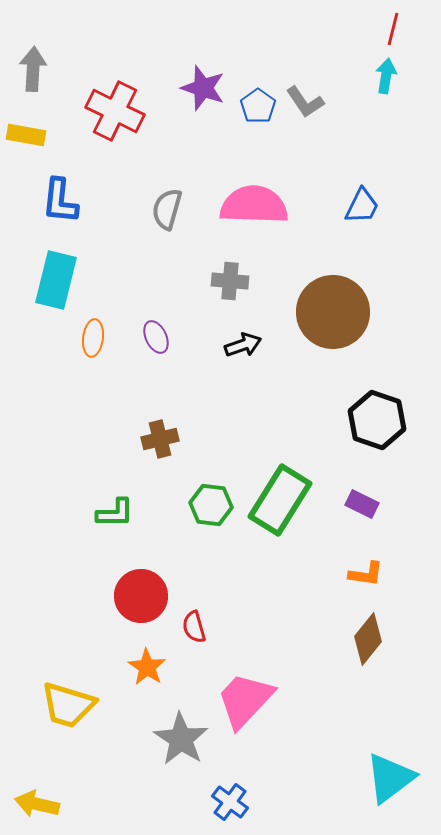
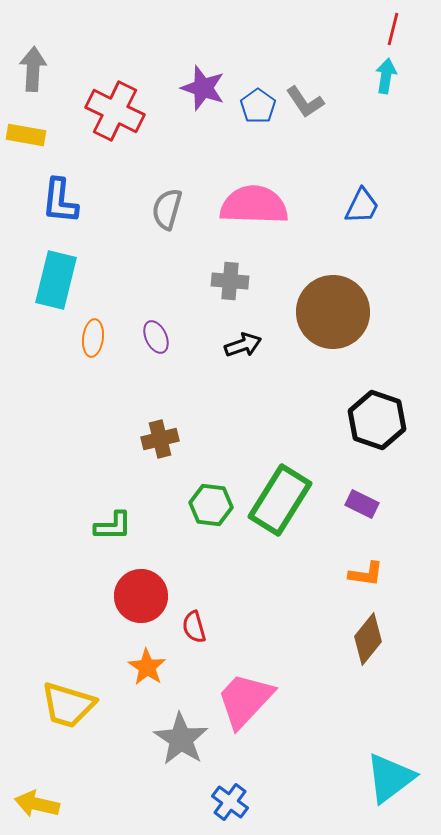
green L-shape: moved 2 px left, 13 px down
